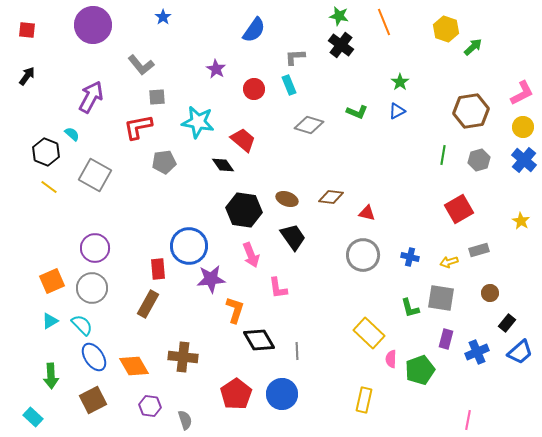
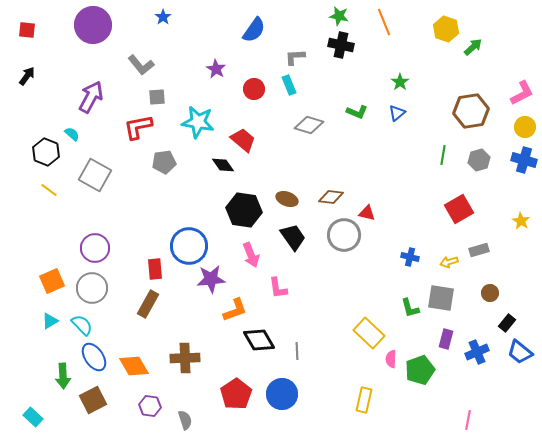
black cross at (341, 45): rotated 25 degrees counterclockwise
blue triangle at (397, 111): moved 2 px down; rotated 12 degrees counterclockwise
yellow circle at (523, 127): moved 2 px right
blue cross at (524, 160): rotated 25 degrees counterclockwise
yellow line at (49, 187): moved 3 px down
gray circle at (363, 255): moved 19 px left, 20 px up
red rectangle at (158, 269): moved 3 px left
orange L-shape at (235, 310): rotated 52 degrees clockwise
blue trapezoid at (520, 352): rotated 80 degrees clockwise
brown cross at (183, 357): moved 2 px right, 1 px down; rotated 8 degrees counterclockwise
green arrow at (51, 376): moved 12 px right
